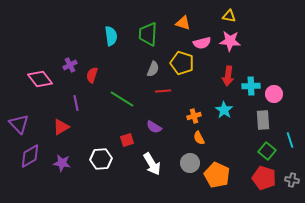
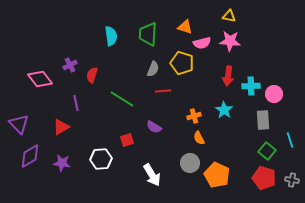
orange triangle: moved 2 px right, 4 px down
white arrow: moved 11 px down
